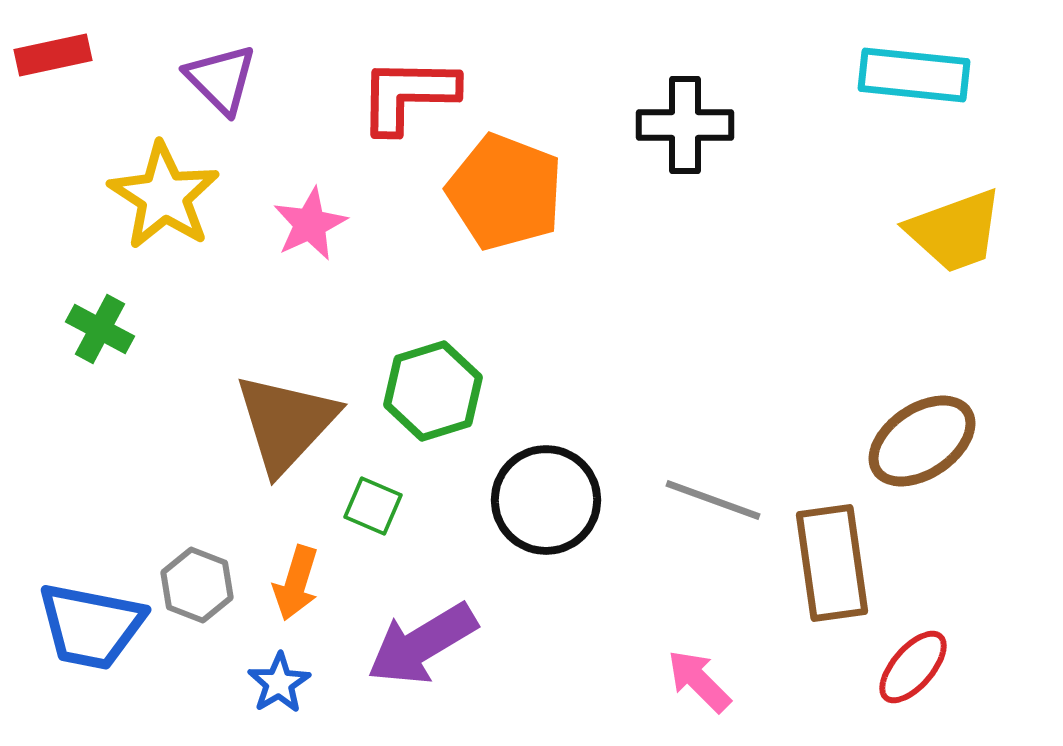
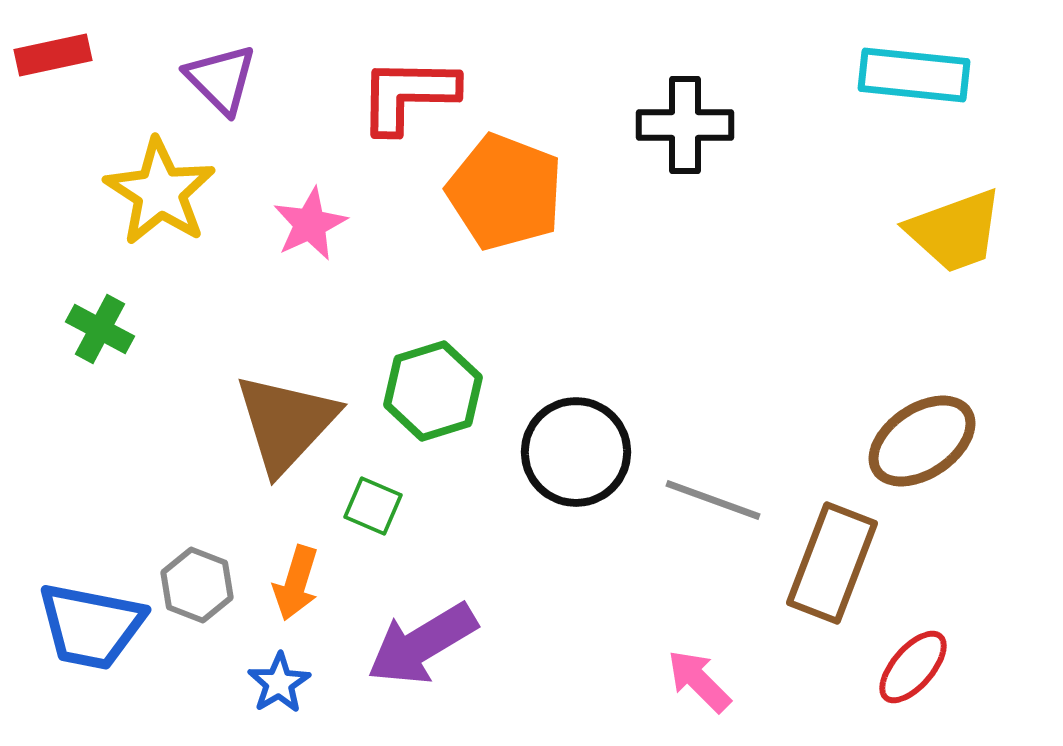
yellow star: moved 4 px left, 4 px up
black circle: moved 30 px right, 48 px up
brown rectangle: rotated 29 degrees clockwise
